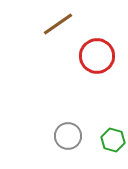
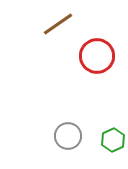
green hexagon: rotated 20 degrees clockwise
